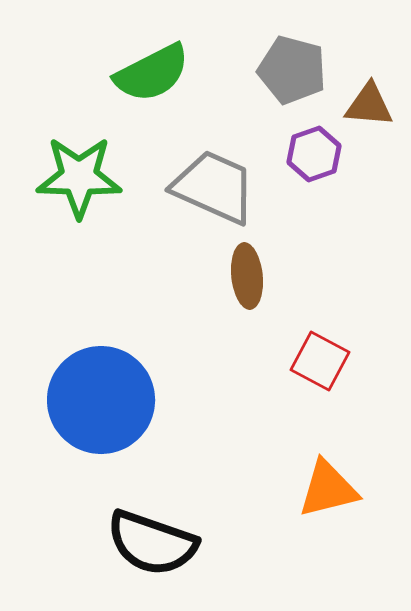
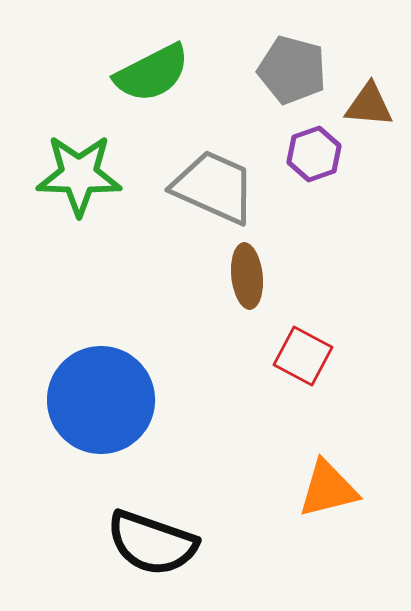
green star: moved 2 px up
red square: moved 17 px left, 5 px up
